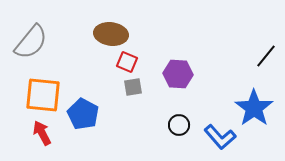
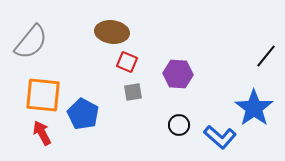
brown ellipse: moved 1 px right, 2 px up
gray square: moved 5 px down
blue L-shape: rotated 8 degrees counterclockwise
